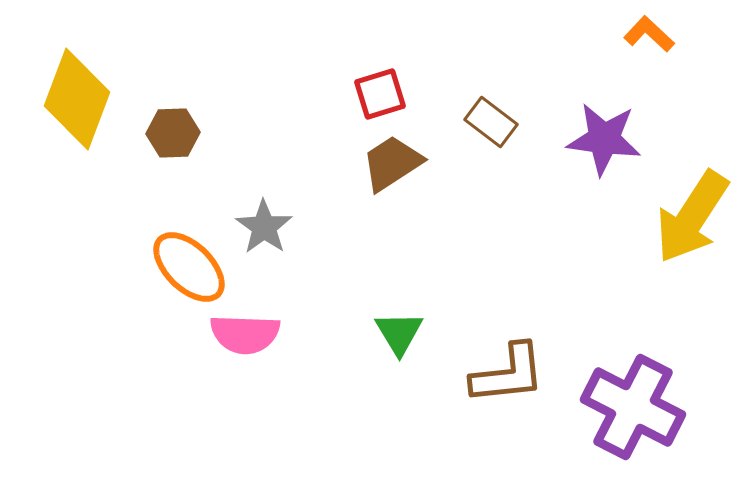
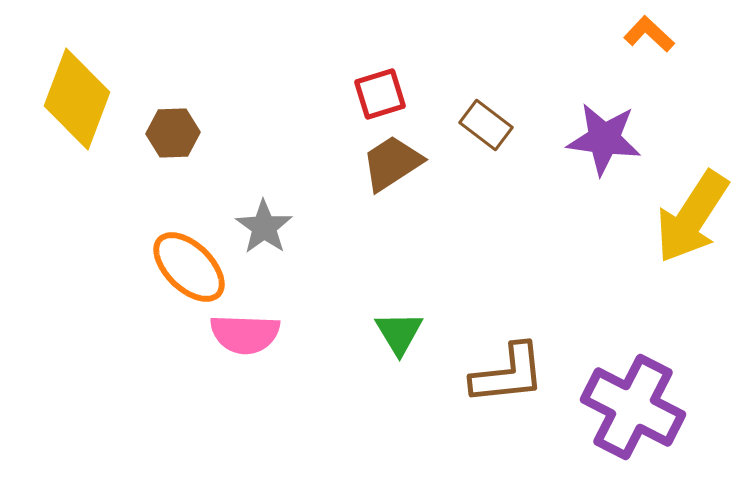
brown rectangle: moved 5 px left, 3 px down
